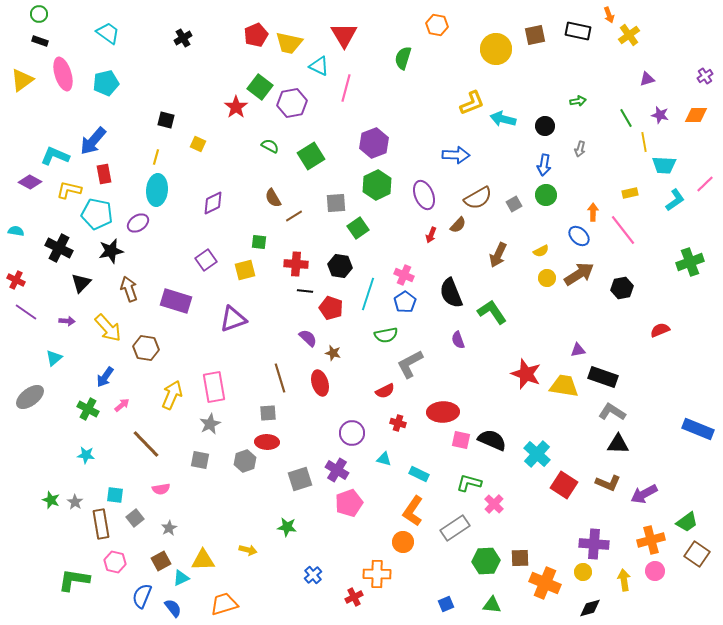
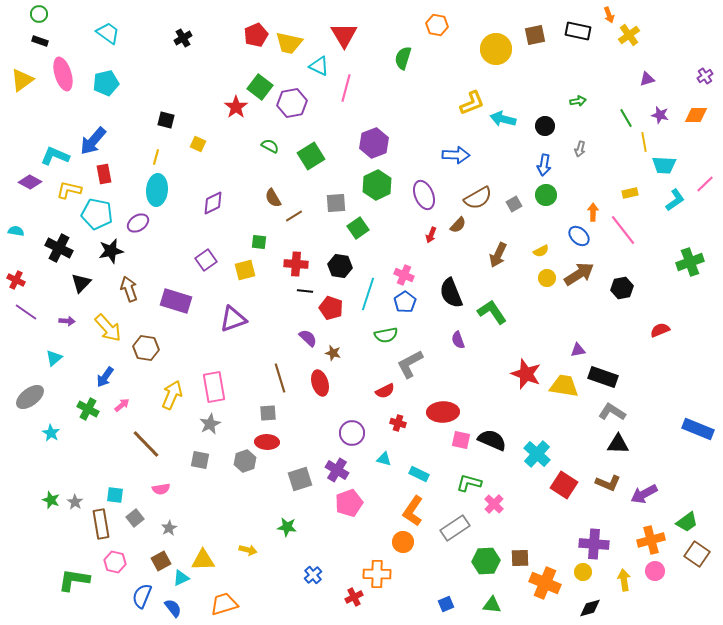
cyan star at (86, 455): moved 35 px left, 22 px up; rotated 24 degrees clockwise
